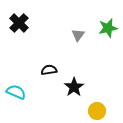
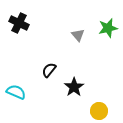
black cross: rotated 18 degrees counterclockwise
gray triangle: rotated 16 degrees counterclockwise
black semicircle: rotated 42 degrees counterclockwise
yellow circle: moved 2 px right
